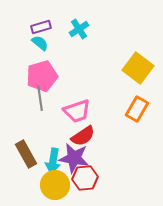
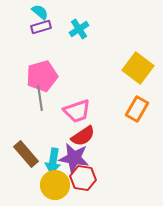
cyan semicircle: moved 31 px up
brown rectangle: rotated 12 degrees counterclockwise
red hexagon: moved 2 px left; rotated 15 degrees clockwise
